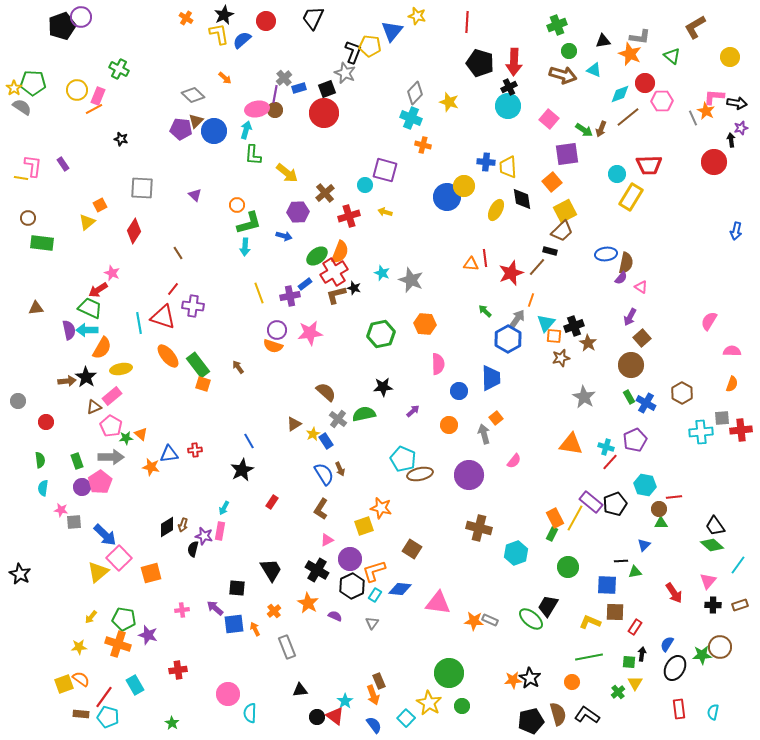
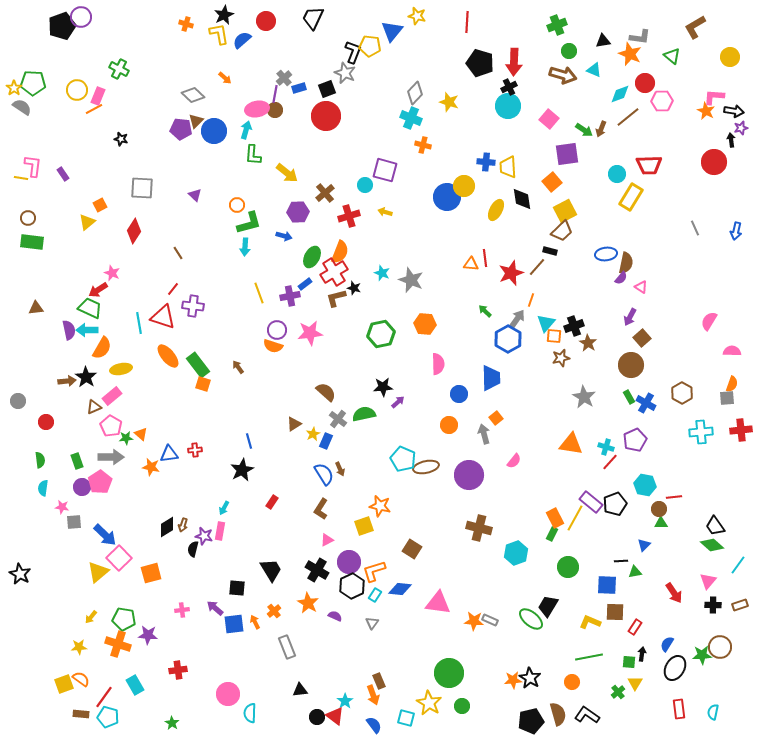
orange cross at (186, 18): moved 6 px down; rotated 16 degrees counterclockwise
black arrow at (737, 103): moved 3 px left, 8 px down
red circle at (324, 113): moved 2 px right, 3 px down
gray line at (693, 118): moved 2 px right, 110 px down
purple rectangle at (63, 164): moved 10 px down
green rectangle at (42, 243): moved 10 px left, 1 px up
green ellipse at (317, 256): moved 5 px left, 1 px down; rotated 25 degrees counterclockwise
brown L-shape at (336, 295): moved 3 px down
blue circle at (459, 391): moved 3 px down
purple arrow at (413, 411): moved 15 px left, 9 px up
gray square at (722, 418): moved 5 px right, 20 px up
blue line at (249, 441): rotated 14 degrees clockwise
blue rectangle at (326, 441): rotated 56 degrees clockwise
brown ellipse at (420, 474): moved 6 px right, 7 px up
orange star at (381, 508): moved 1 px left, 2 px up
pink star at (61, 510): moved 1 px right, 3 px up
purple circle at (350, 559): moved 1 px left, 3 px down
orange arrow at (255, 629): moved 7 px up
purple star at (148, 635): rotated 12 degrees counterclockwise
cyan square at (406, 718): rotated 30 degrees counterclockwise
